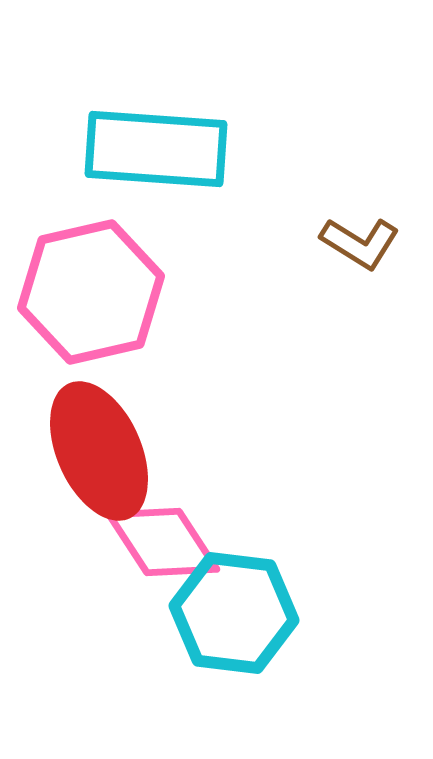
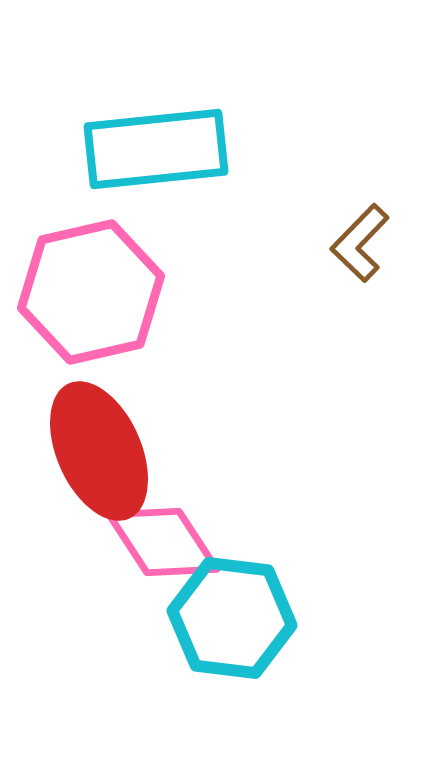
cyan rectangle: rotated 10 degrees counterclockwise
brown L-shape: rotated 102 degrees clockwise
cyan hexagon: moved 2 px left, 5 px down
